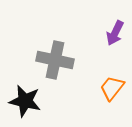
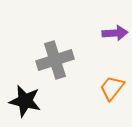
purple arrow: rotated 120 degrees counterclockwise
gray cross: rotated 30 degrees counterclockwise
